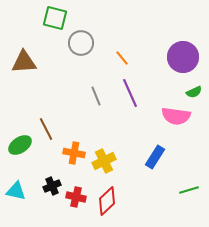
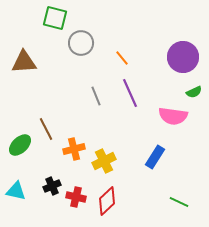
pink semicircle: moved 3 px left
green ellipse: rotated 10 degrees counterclockwise
orange cross: moved 4 px up; rotated 25 degrees counterclockwise
green line: moved 10 px left, 12 px down; rotated 42 degrees clockwise
